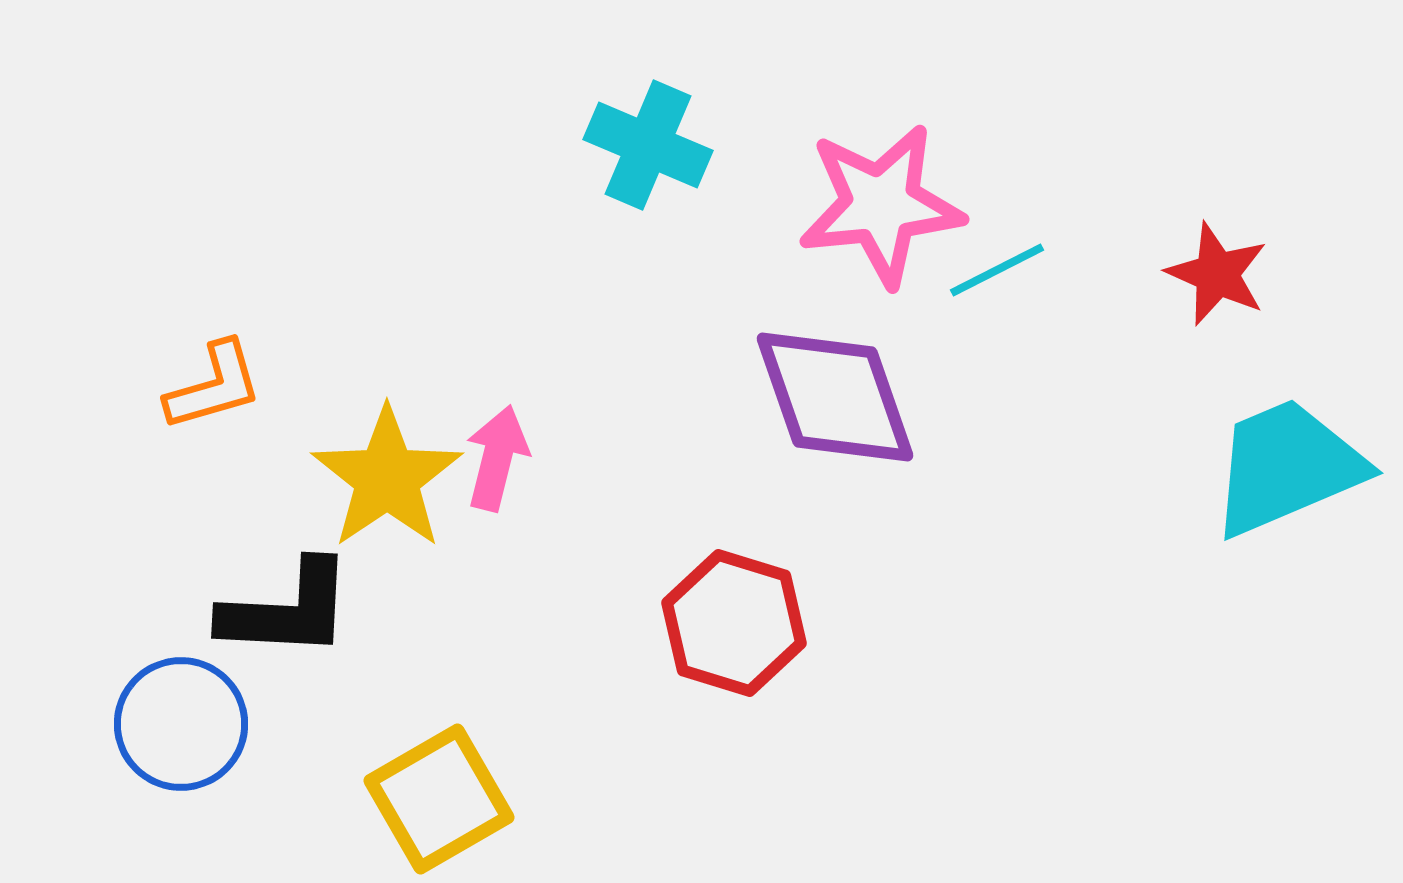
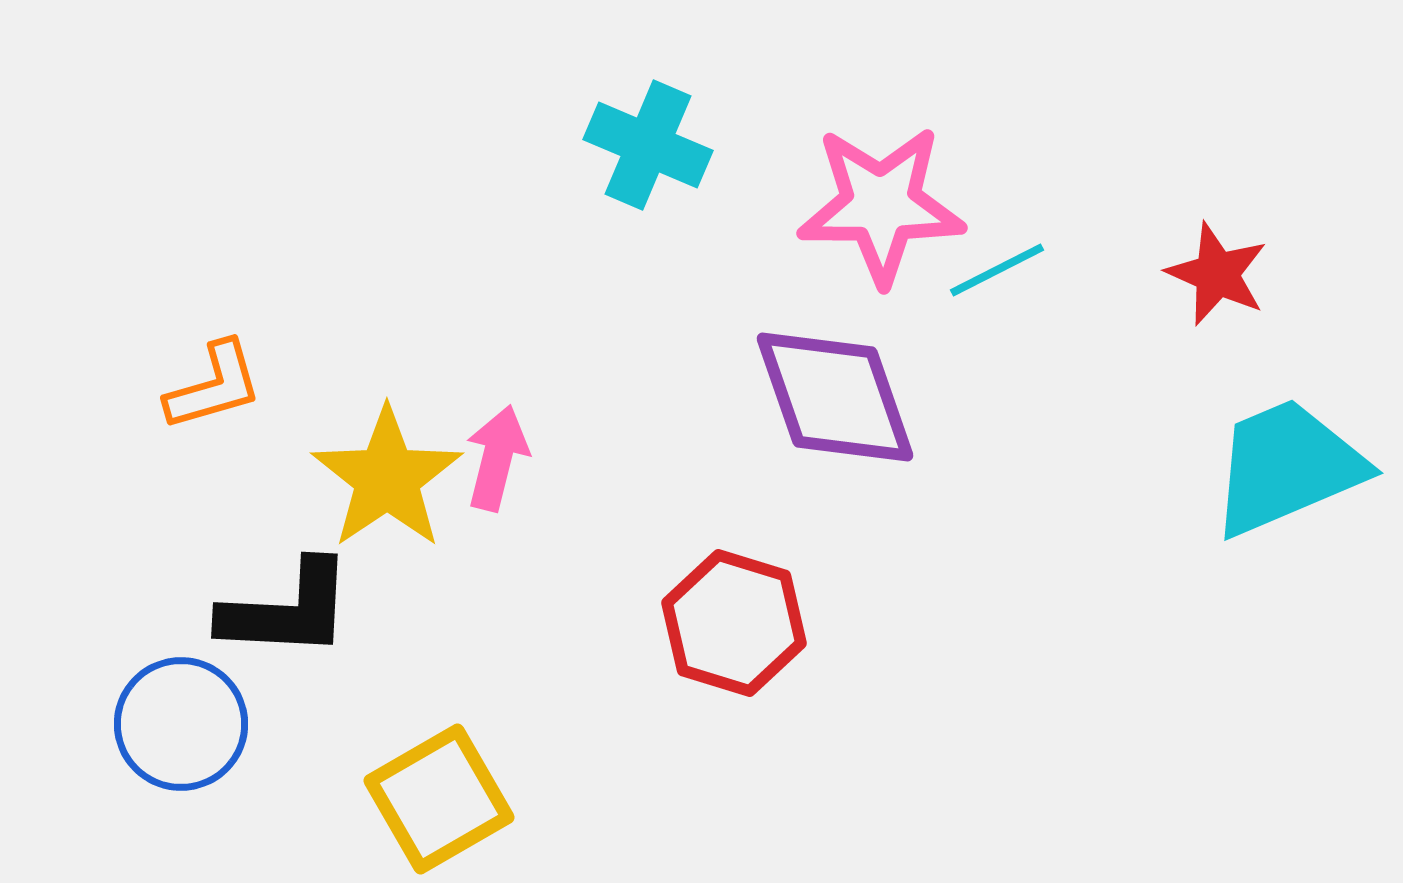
pink star: rotated 6 degrees clockwise
